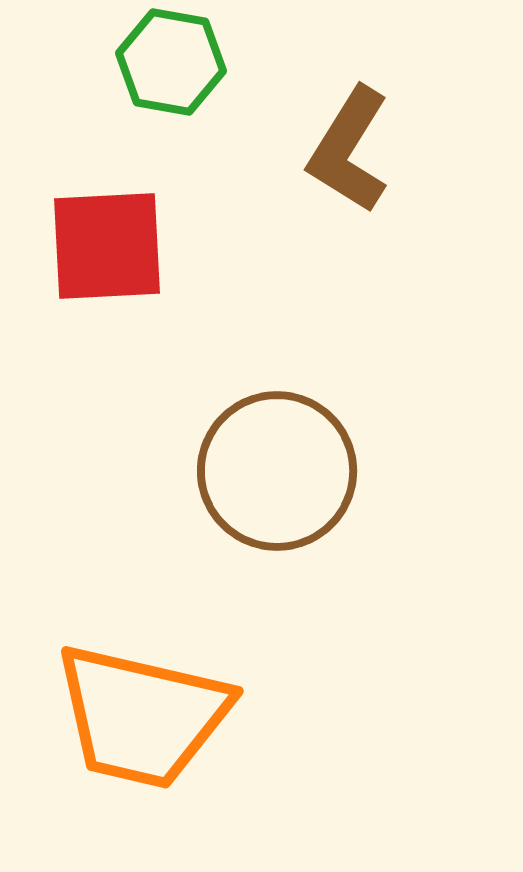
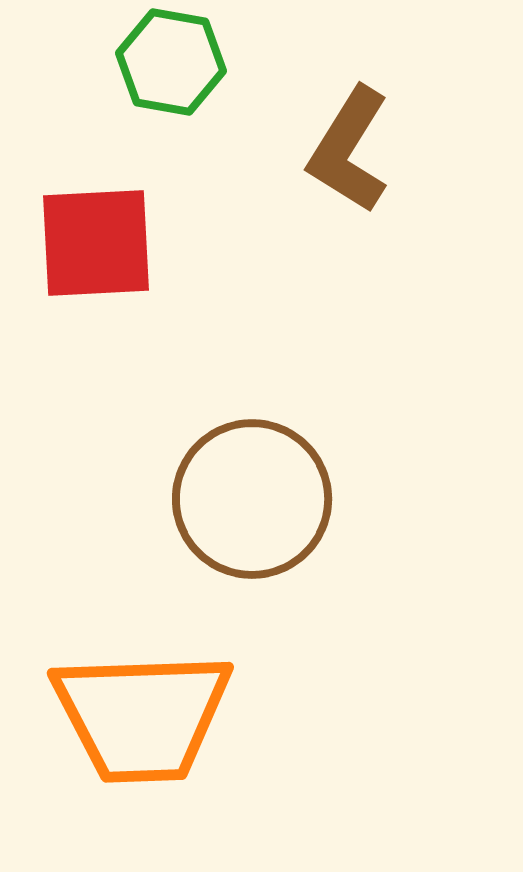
red square: moved 11 px left, 3 px up
brown circle: moved 25 px left, 28 px down
orange trapezoid: rotated 15 degrees counterclockwise
